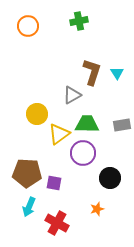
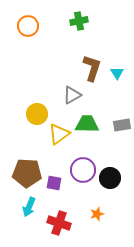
brown L-shape: moved 4 px up
purple circle: moved 17 px down
orange star: moved 5 px down
red cross: moved 2 px right; rotated 10 degrees counterclockwise
